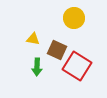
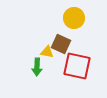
yellow triangle: moved 14 px right, 13 px down
brown square: moved 4 px right, 6 px up
red square: rotated 20 degrees counterclockwise
